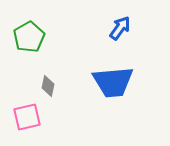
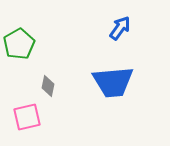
green pentagon: moved 10 px left, 7 px down
